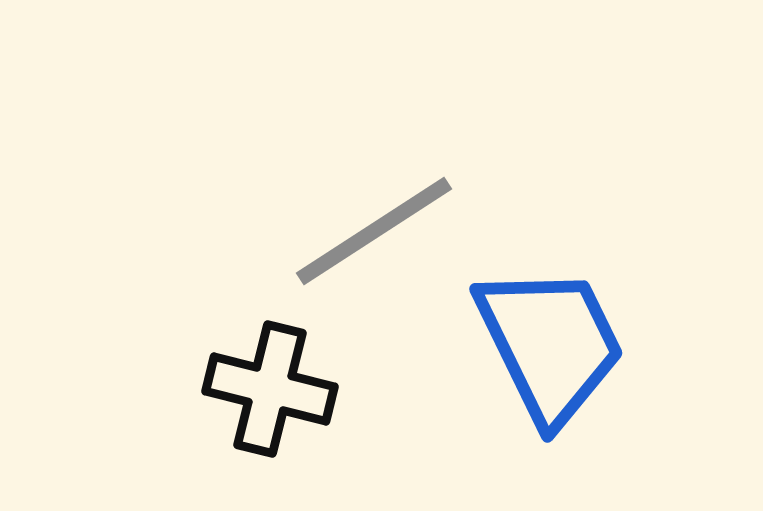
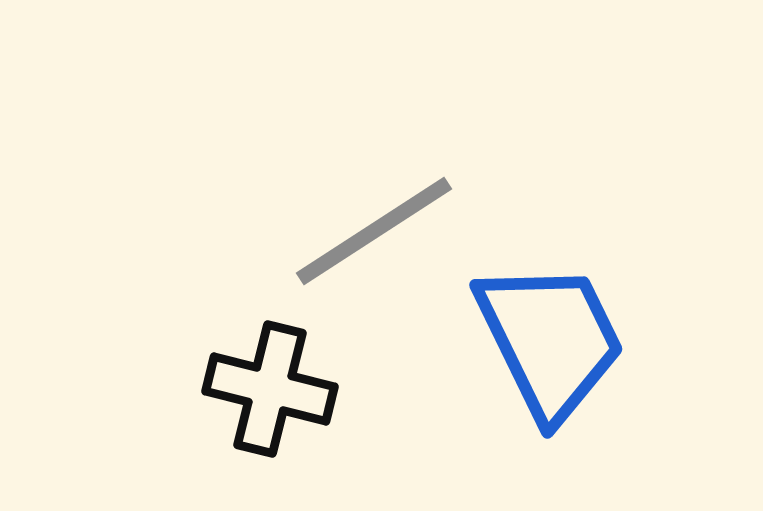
blue trapezoid: moved 4 px up
